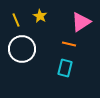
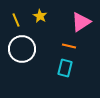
orange line: moved 2 px down
